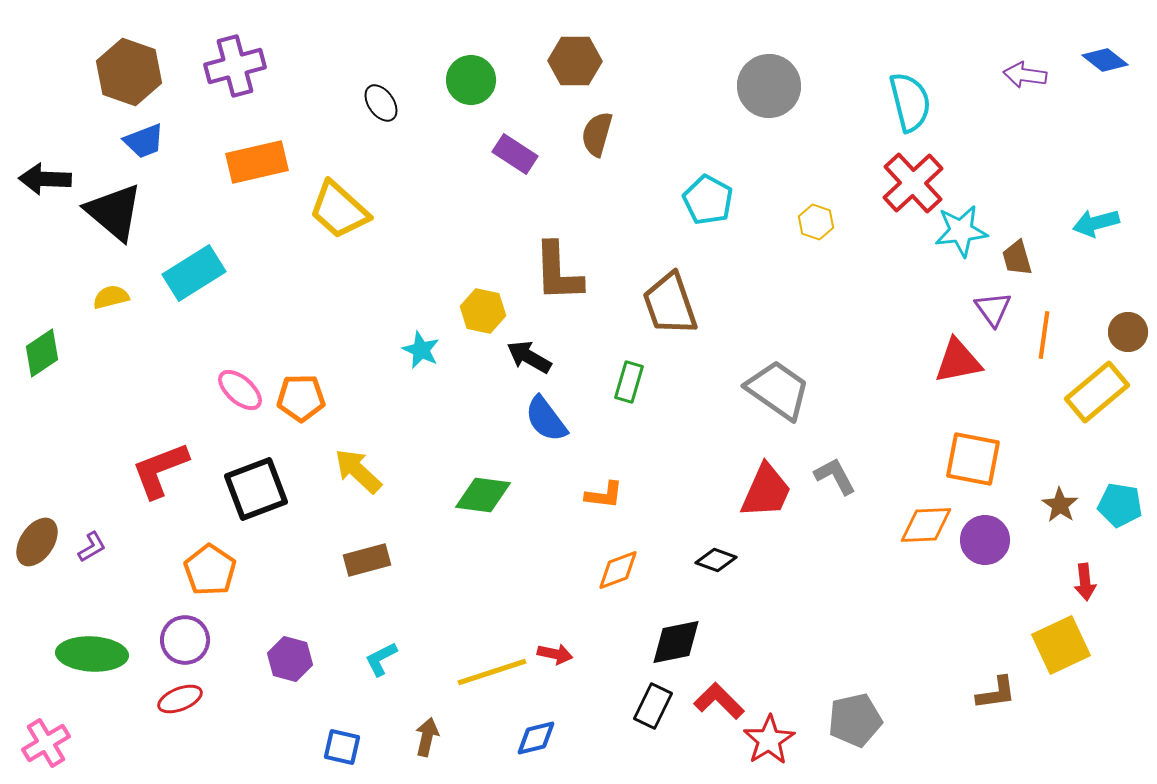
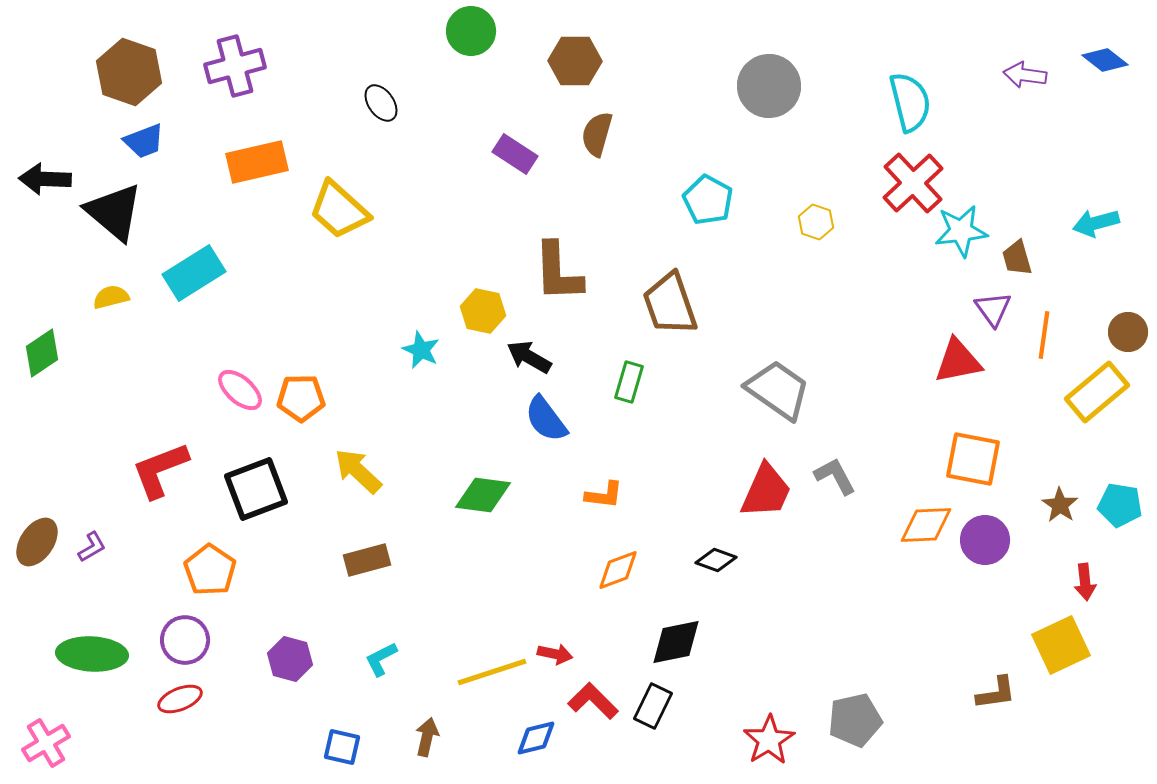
green circle at (471, 80): moved 49 px up
red L-shape at (719, 701): moved 126 px left
